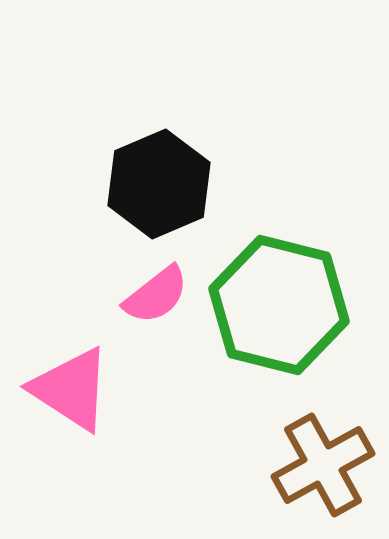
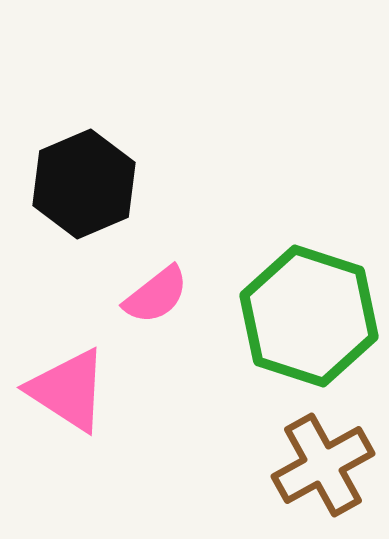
black hexagon: moved 75 px left
green hexagon: moved 30 px right, 11 px down; rotated 4 degrees clockwise
pink triangle: moved 3 px left, 1 px down
